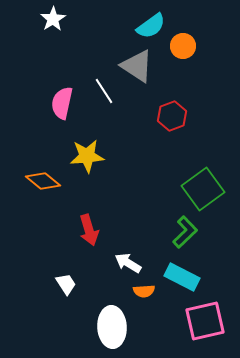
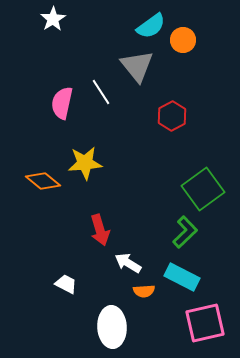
orange circle: moved 6 px up
gray triangle: rotated 18 degrees clockwise
white line: moved 3 px left, 1 px down
red hexagon: rotated 8 degrees counterclockwise
yellow star: moved 2 px left, 7 px down
red arrow: moved 11 px right
white trapezoid: rotated 30 degrees counterclockwise
pink square: moved 2 px down
